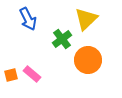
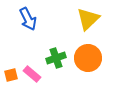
yellow triangle: moved 2 px right
green cross: moved 6 px left, 19 px down; rotated 18 degrees clockwise
orange circle: moved 2 px up
